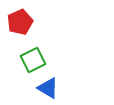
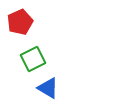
green square: moved 1 px up
